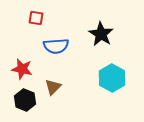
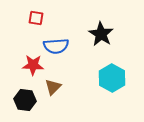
red star: moved 11 px right, 4 px up; rotated 10 degrees counterclockwise
black hexagon: rotated 15 degrees counterclockwise
